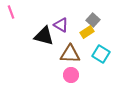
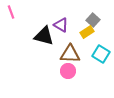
pink circle: moved 3 px left, 4 px up
